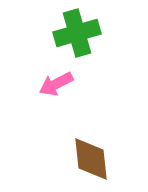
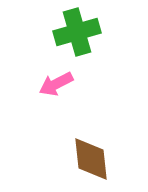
green cross: moved 1 px up
